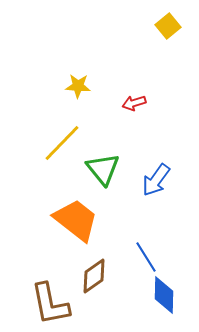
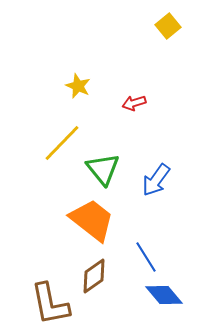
yellow star: rotated 20 degrees clockwise
orange trapezoid: moved 16 px right
blue diamond: rotated 42 degrees counterclockwise
